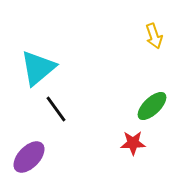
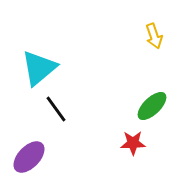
cyan triangle: moved 1 px right
